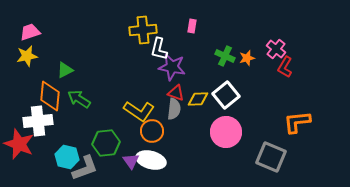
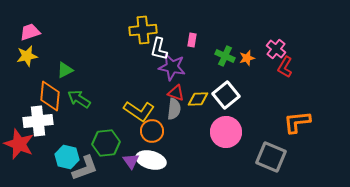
pink rectangle: moved 14 px down
